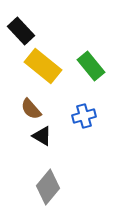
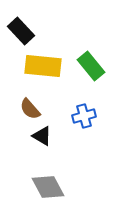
yellow rectangle: rotated 33 degrees counterclockwise
brown semicircle: moved 1 px left
gray diamond: rotated 68 degrees counterclockwise
